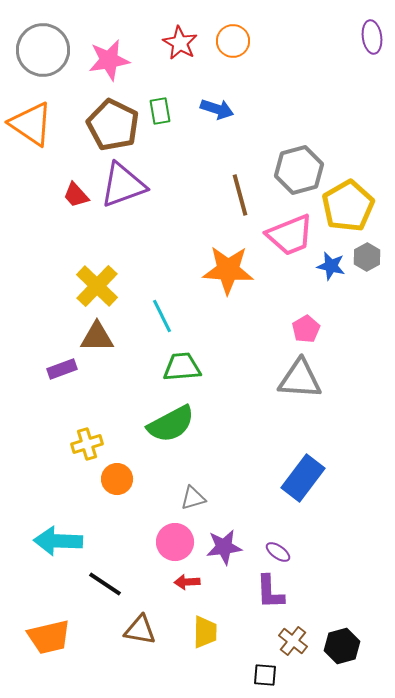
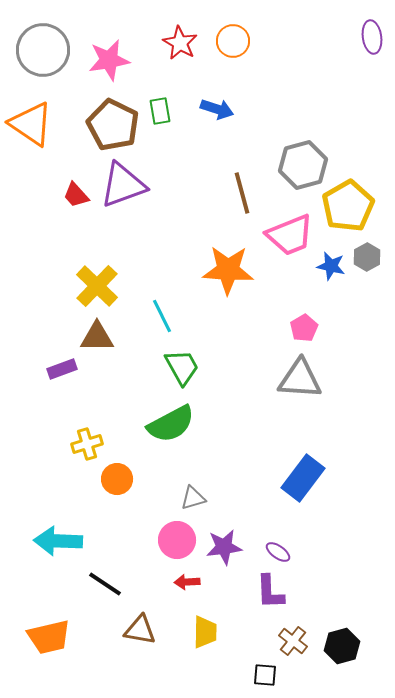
gray hexagon at (299, 170): moved 4 px right, 5 px up
brown line at (240, 195): moved 2 px right, 2 px up
pink pentagon at (306, 329): moved 2 px left, 1 px up
green trapezoid at (182, 367): rotated 66 degrees clockwise
pink circle at (175, 542): moved 2 px right, 2 px up
